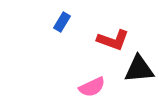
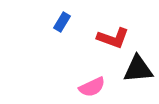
red L-shape: moved 2 px up
black triangle: moved 1 px left
